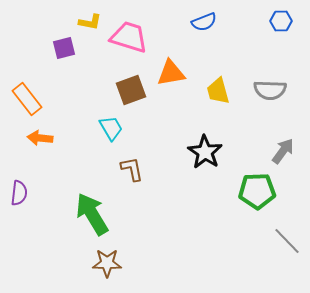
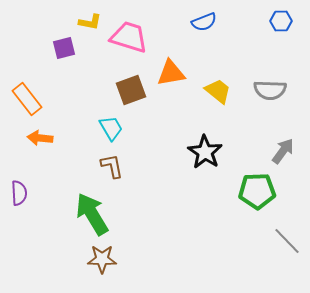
yellow trapezoid: rotated 144 degrees clockwise
brown L-shape: moved 20 px left, 3 px up
purple semicircle: rotated 10 degrees counterclockwise
brown star: moved 5 px left, 4 px up
